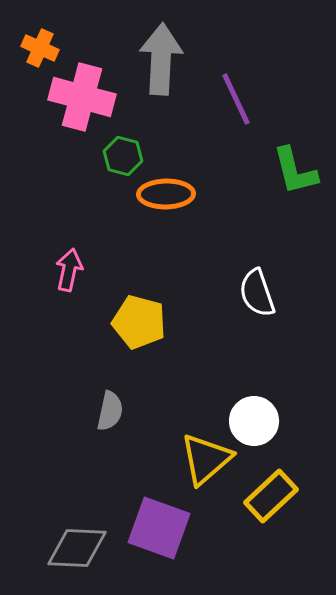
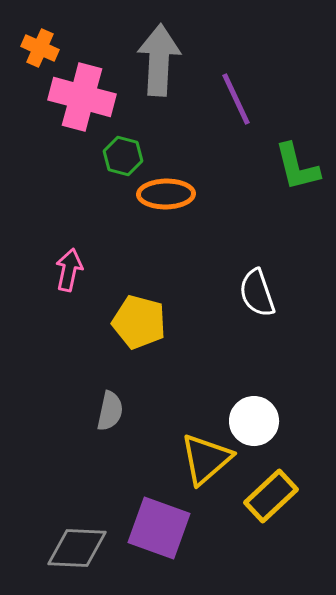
gray arrow: moved 2 px left, 1 px down
green L-shape: moved 2 px right, 4 px up
